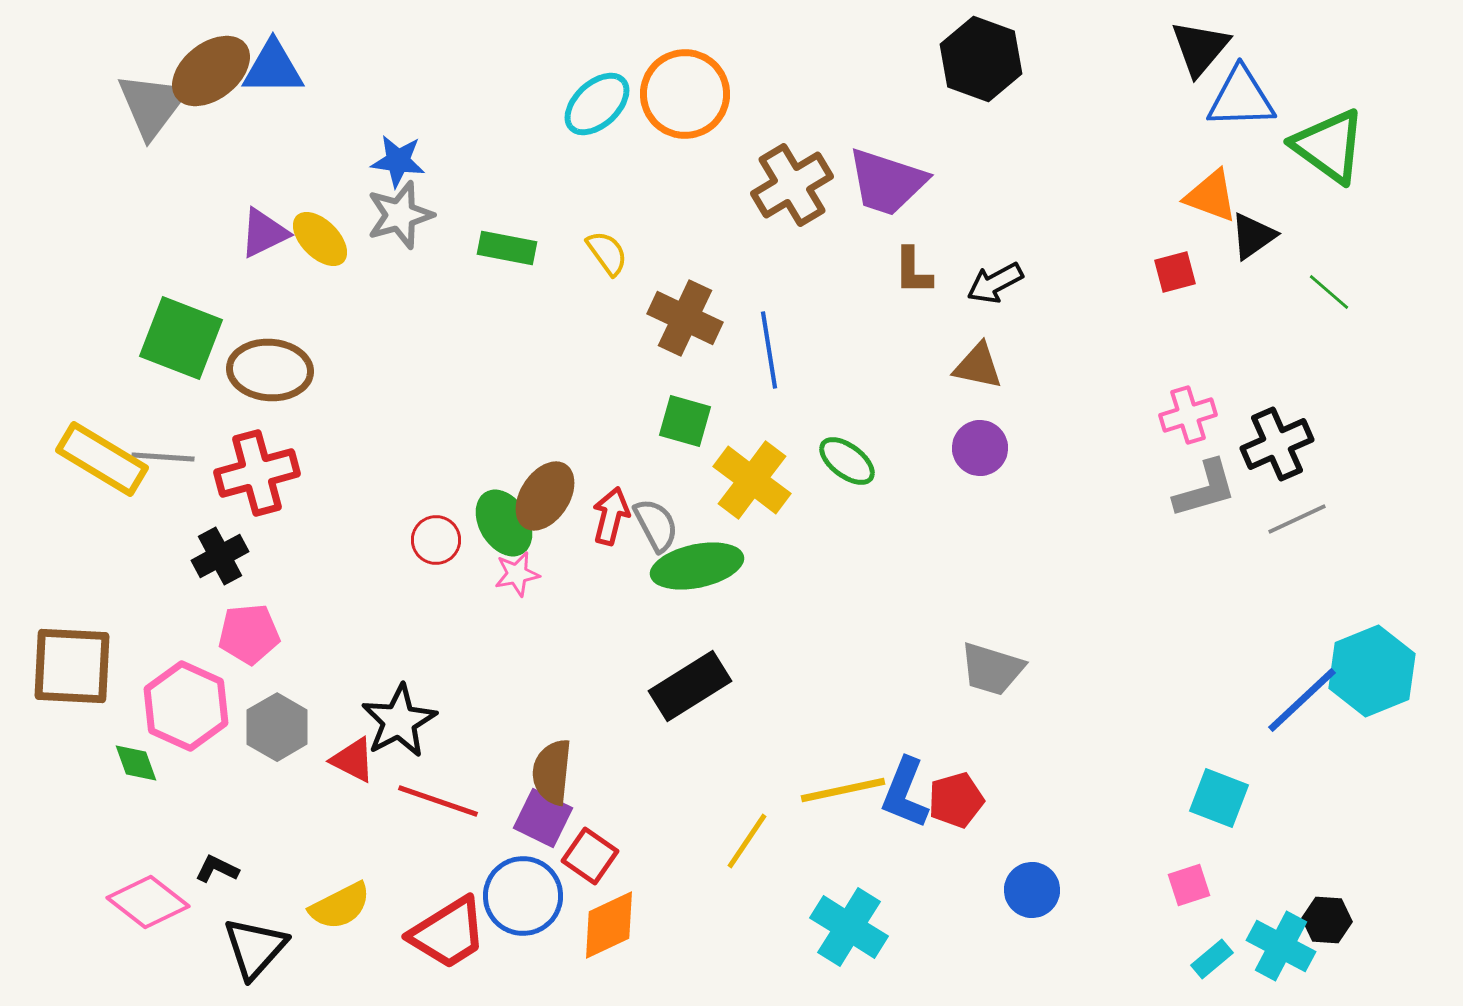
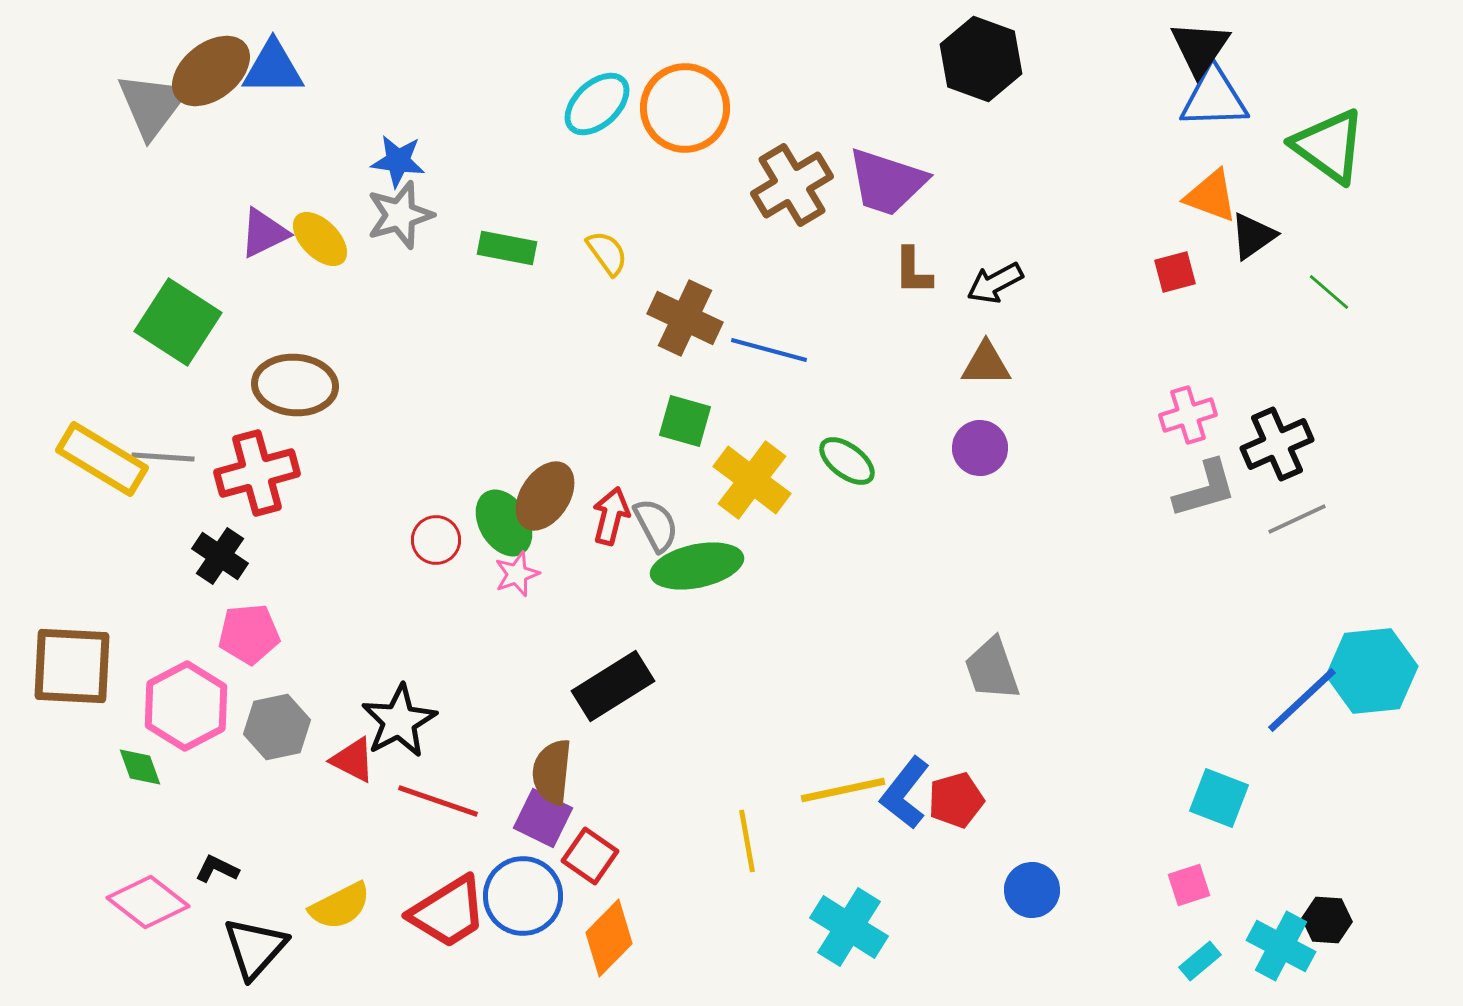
black triangle at (1200, 48): rotated 6 degrees counterclockwise
orange circle at (685, 94): moved 14 px down
blue triangle at (1241, 98): moved 27 px left
green square at (181, 338): moved 3 px left, 16 px up; rotated 12 degrees clockwise
blue line at (769, 350): rotated 66 degrees counterclockwise
brown triangle at (978, 366): moved 8 px right, 2 px up; rotated 12 degrees counterclockwise
brown ellipse at (270, 370): moved 25 px right, 15 px down
black cross at (220, 556): rotated 28 degrees counterclockwise
pink star at (517, 574): rotated 9 degrees counterclockwise
gray trapezoid at (992, 669): rotated 54 degrees clockwise
cyan hexagon at (1372, 671): rotated 16 degrees clockwise
black rectangle at (690, 686): moved 77 px left
pink hexagon at (186, 706): rotated 8 degrees clockwise
gray hexagon at (277, 727): rotated 18 degrees clockwise
green diamond at (136, 763): moved 4 px right, 4 px down
blue L-shape at (905, 793): rotated 16 degrees clockwise
yellow line at (747, 841): rotated 44 degrees counterclockwise
orange diamond at (609, 925): moved 13 px down; rotated 20 degrees counterclockwise
red trapezoid at (448, 933): moved 21 px up
cyan rectangle at (1212, 959): moved 12 px left, 2 px down
